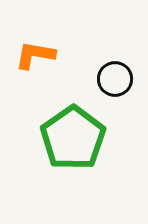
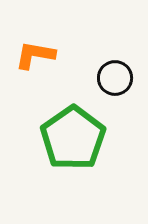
black circle: moved 1 px up
